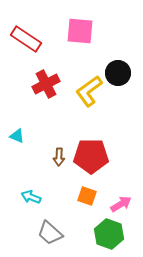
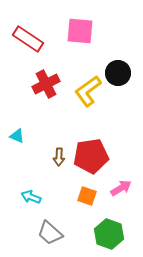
red rectangle: moved 2 px right
yellow L-shape: moved 1 px left
red pentagon: rotated 8 degrees counterclockwise
pink arrow: moved 16 px up
